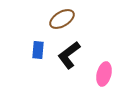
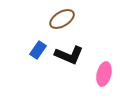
blue rectangle: rotated 30 degrees clockwise
black L-shape: rotated 120 degrees counterclockwise
